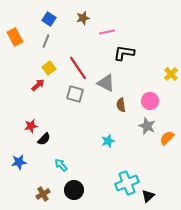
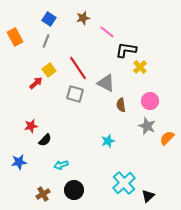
pink line: rotated 49 degrees clockwise
black L-shape: moved 2 px right, 3 px up
yellow square: moved 2 px down
yellow cross: moved 31 px left, 7 px up
red arrow: moved 2 px left, 2 px up
black semicircle: moved 1 px right, 1 px down
cyan arrow: rotated 64 degrees counterclockwise
cyan cross: moved 3 px left; rotated 20 degrees counterclockwise
